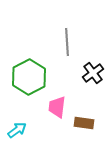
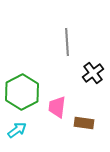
green hexagon: moved 7 px left, 15 px down
